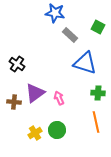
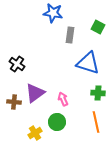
blue star: moved 2 px left
gray rectangle: rotated 56 degrees clockwise
blue triangle: moved 3 px right
pink arrow: moved 4 px right, 1 px down
green circle: moved 8 px up
